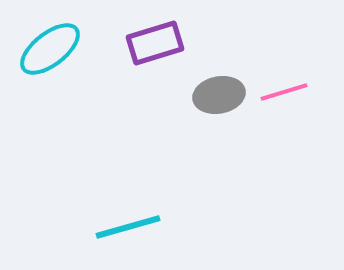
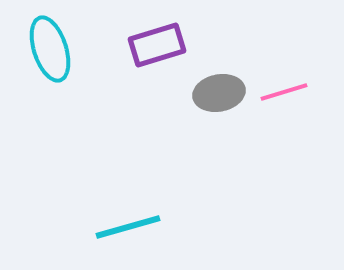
purple rectangle: moved 2 px right, 2 px down
cyan ellipse: rotated 70 degrees counterclockwise
gray ellipse: moved 2 px up
